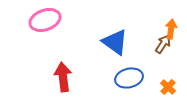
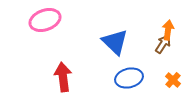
orange arrow: moved 3 px left, 1 px down
blue triangle: rotated 8 degrees clockwise
orange cross: moved 5 px right, 7 px up
